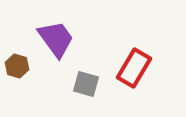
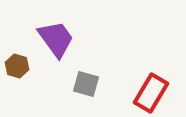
red rectangle: moved 17 px right, 25 px down
